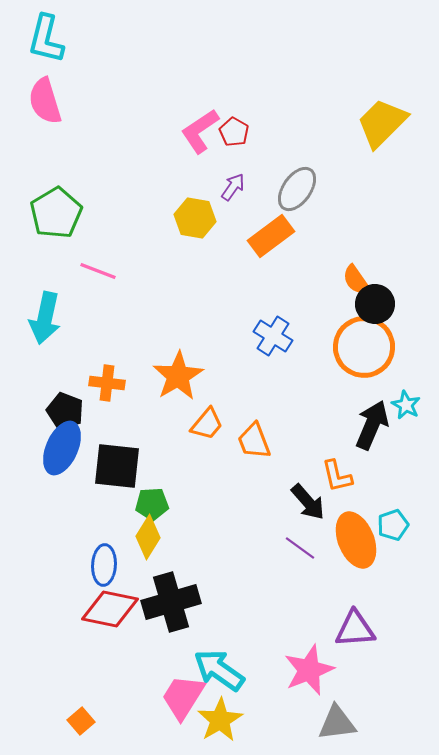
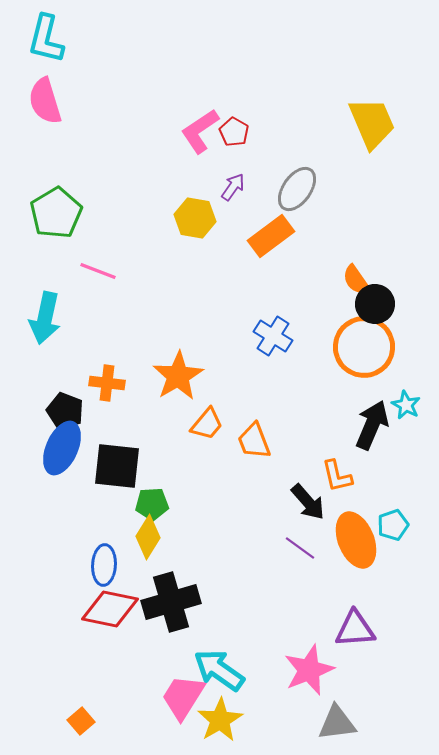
yellow trapezoid at (382, 123): moved 10 px left; rotated 112 degrees clockwise
